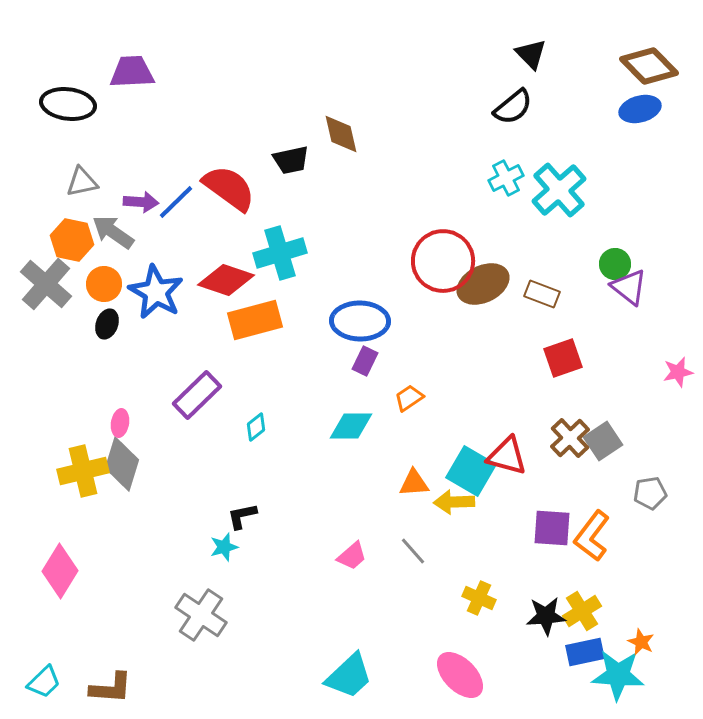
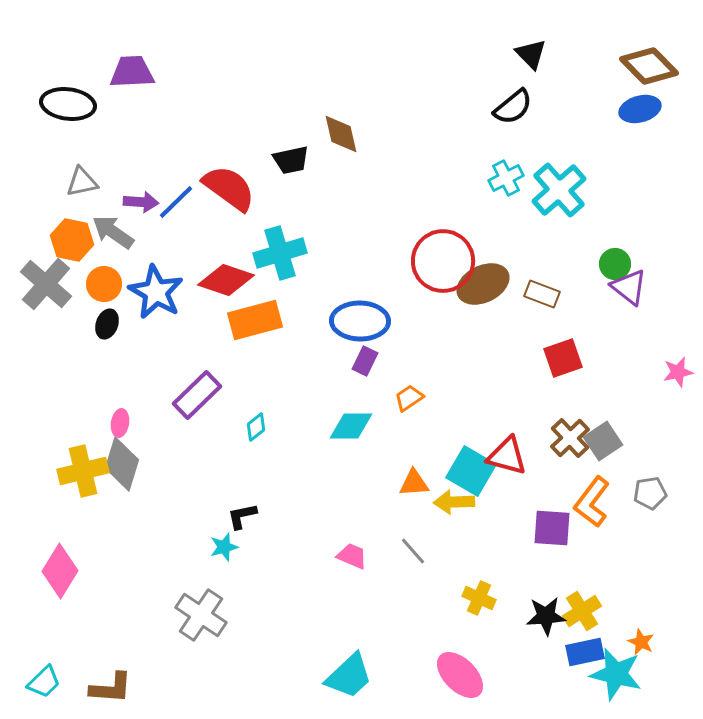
orange L-shape at (592, 536): moved 34 px up
pink trapezoid at (352, 556): rotated 116 degrees counterclockwise
cyan star at (618, 675): moved 2 px left, 1 px up; rotated 10 degrees clockwise
